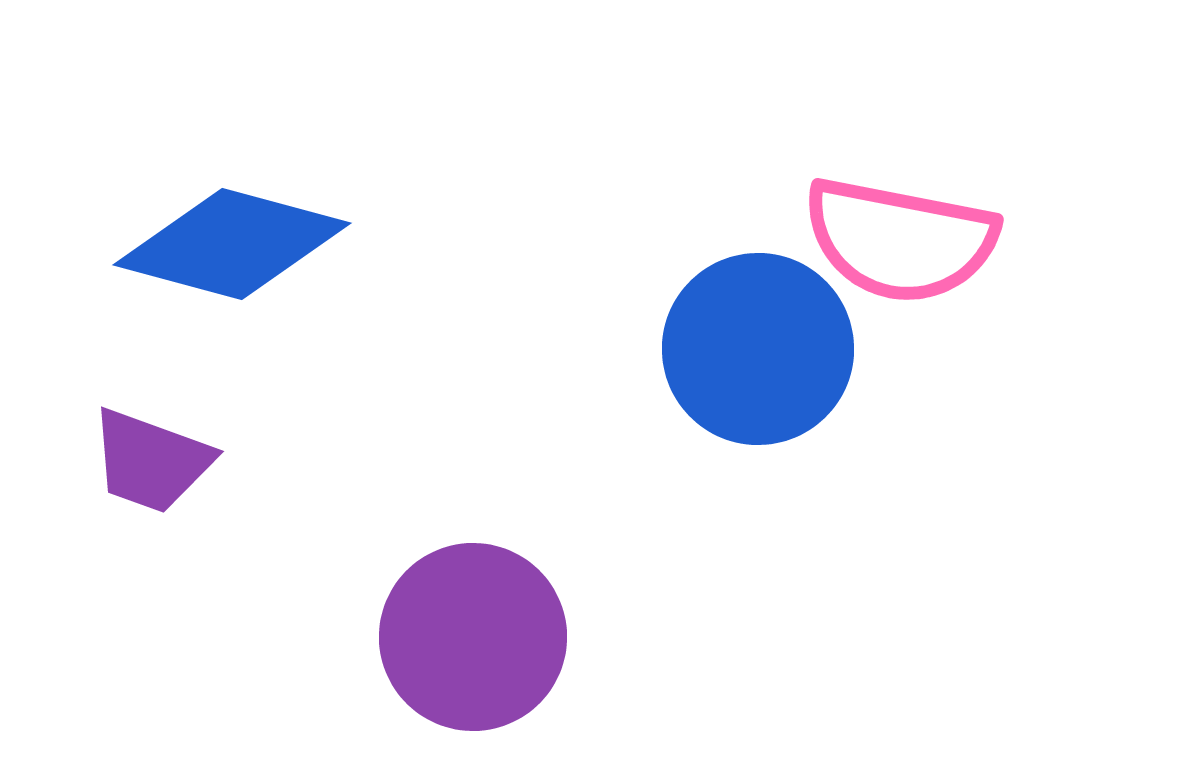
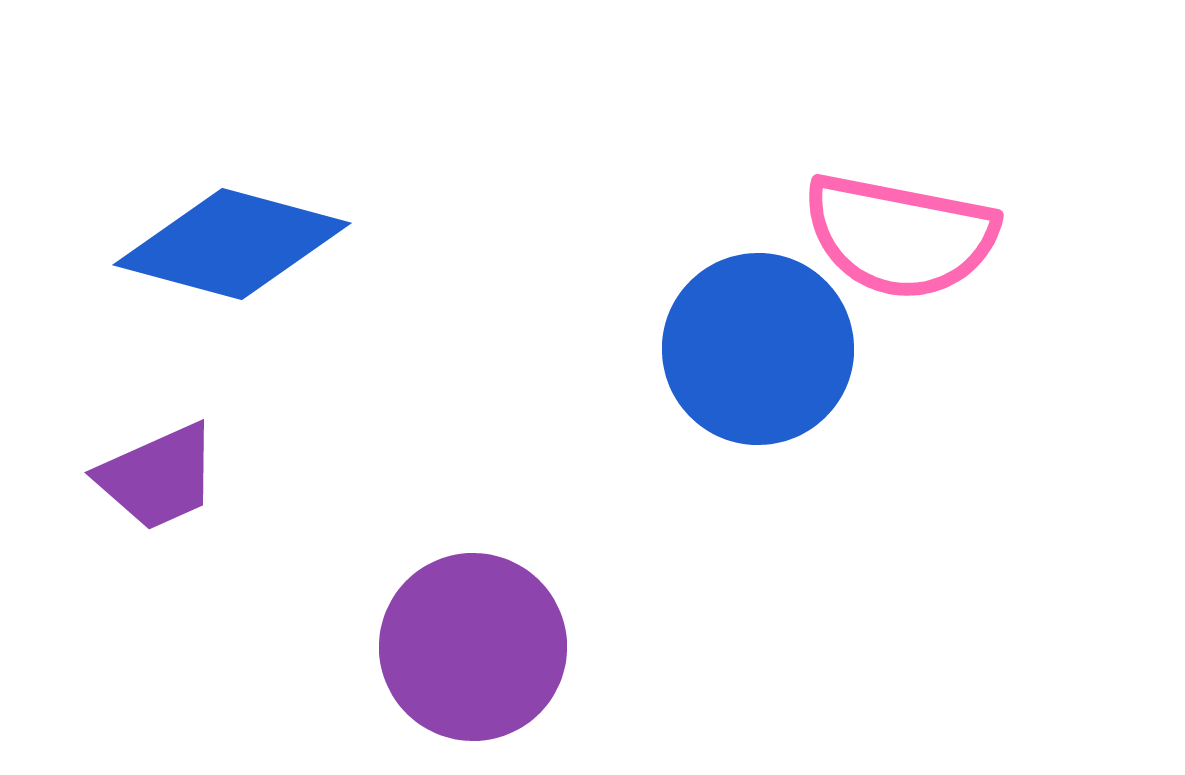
pink semicircle: moved 4 px up
purple trapezoid: moved 7 px right, 16 px down; rotated 44 degrees counterclockwise
purple circle: moved 10 px down
